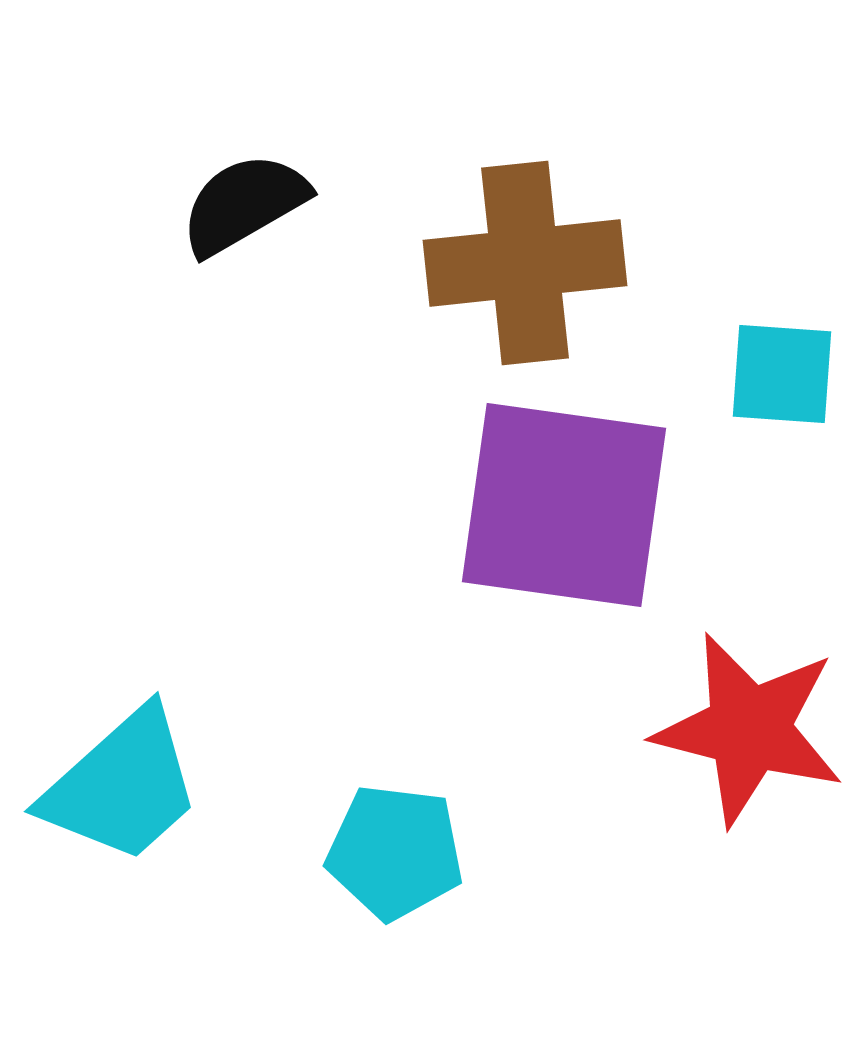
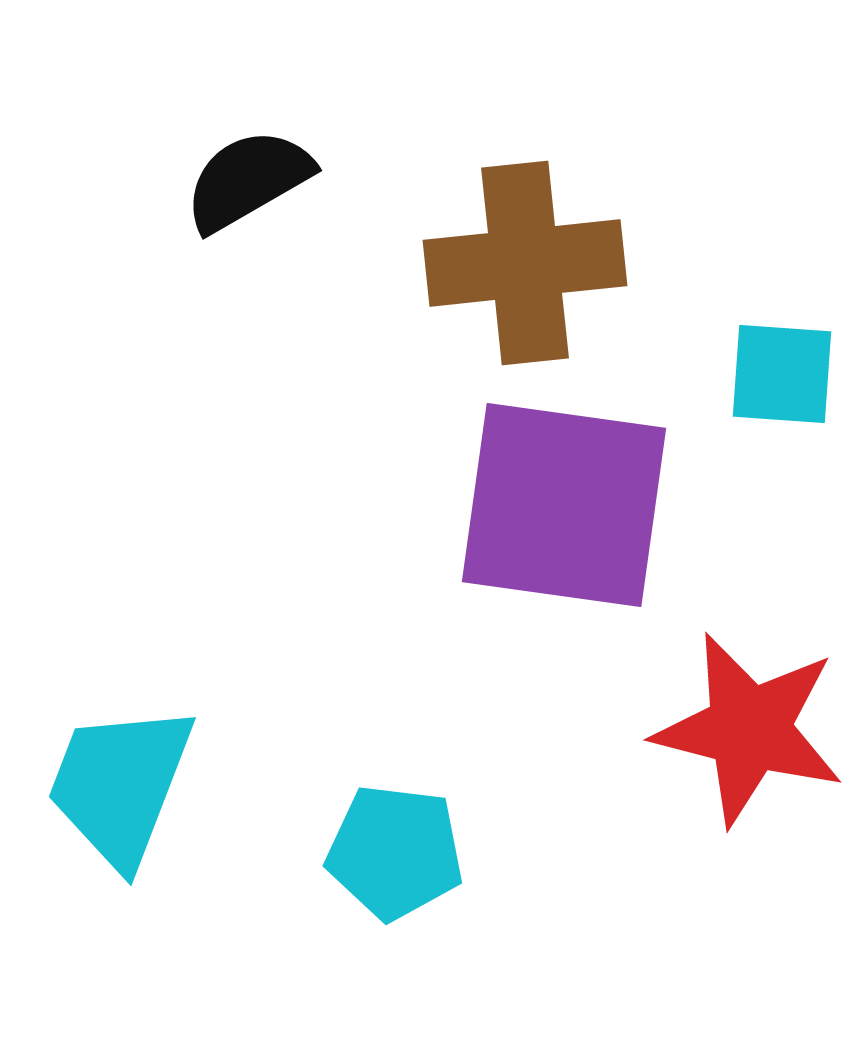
black semicircle: moved 4 px right, 24 px up
cyan trapezoid: moved 2 px left, 1 px up; rotated 153 degrees clockwise
